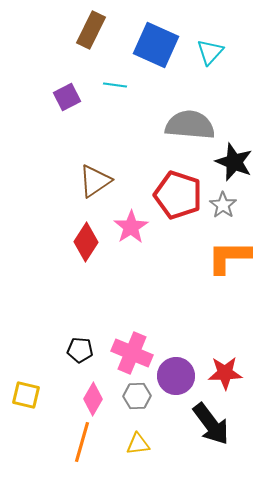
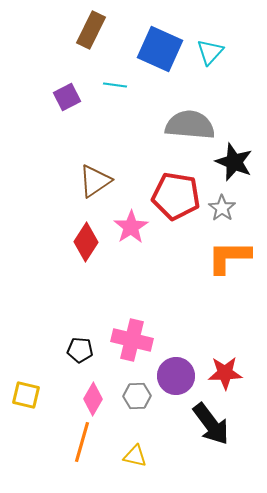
blue square: moved 4 px right, 4 px down
red pentagon: moved 2 px left, 1 px down; rotated 9 degrees counterclockwise
gray star: moved 1 px left, 3 px down
pink cross: moved 13 px up; rotated 9 degrees counterclockwise
yellow triangle: moved 3 px left, 12 px down; rotated 20 degrees clockwise
